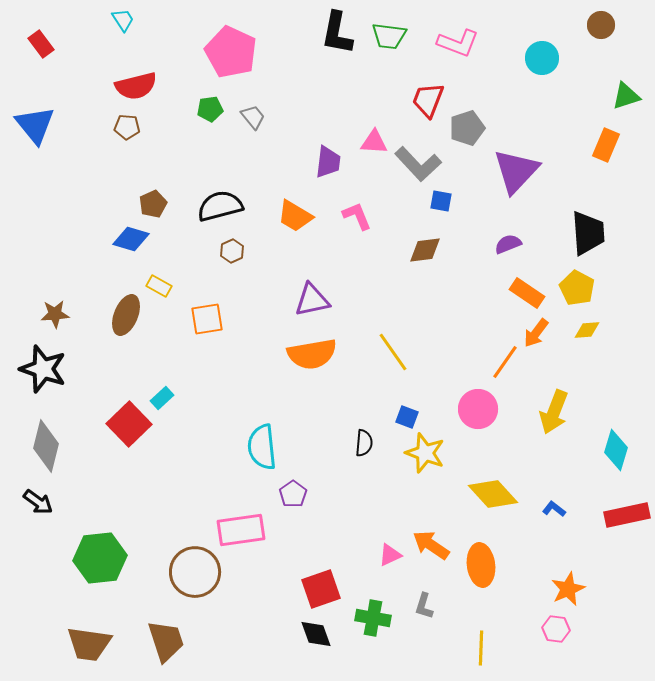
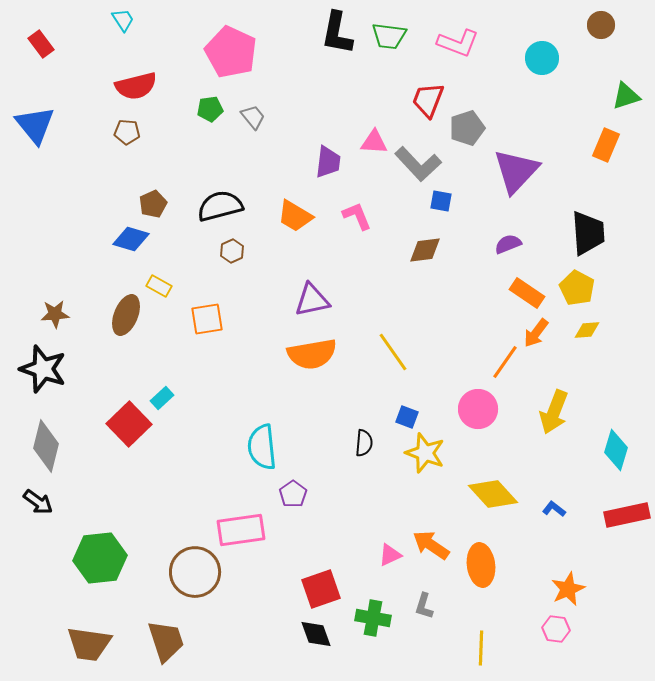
brown pentagon at (127, 127): moved 5 px down
